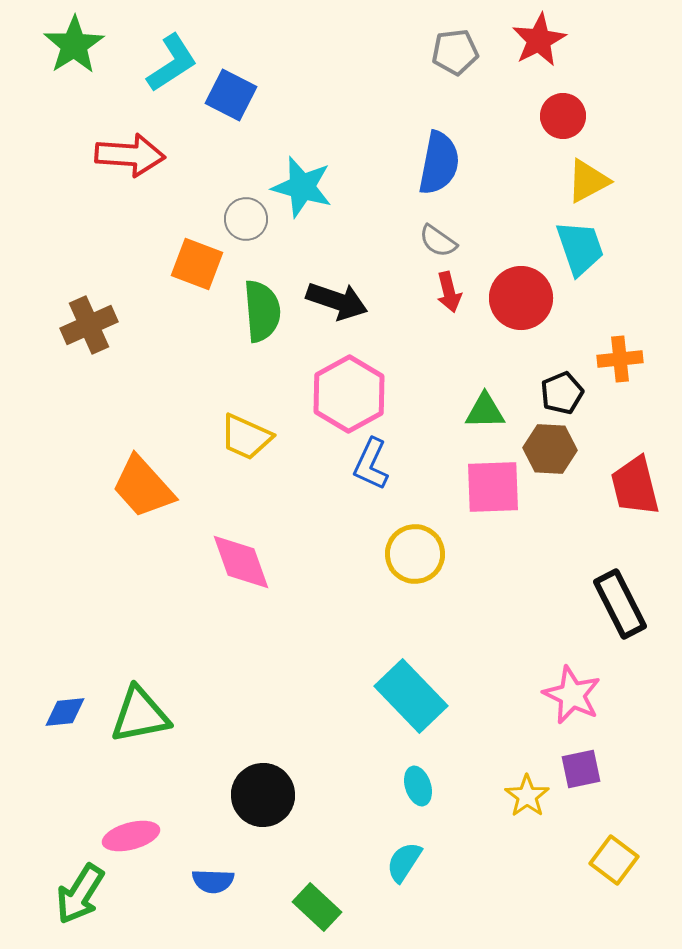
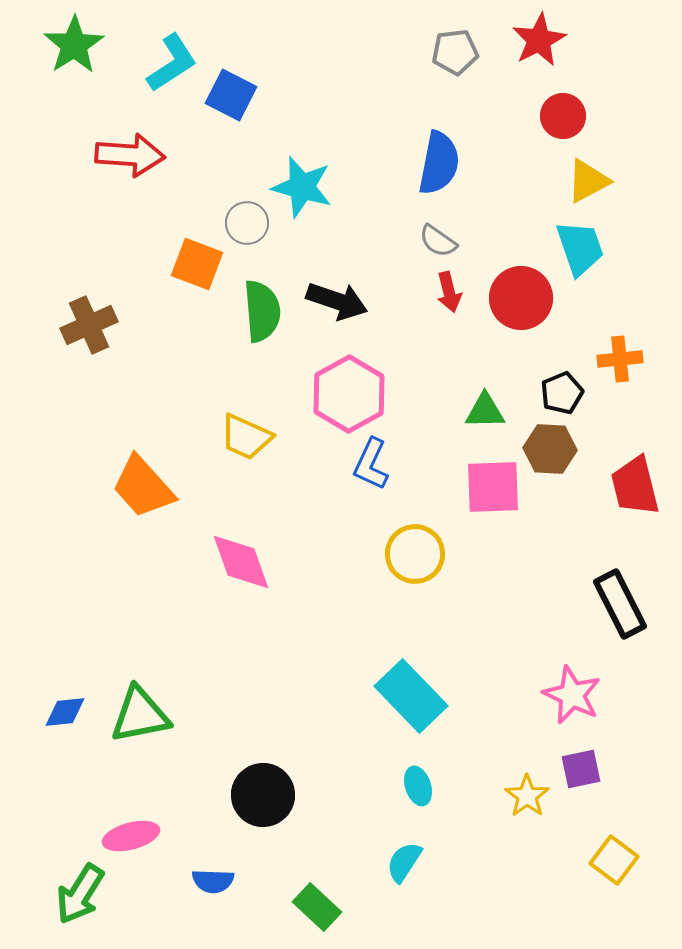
gray circle at (246, 219): moved 1 px right, 4 px down
